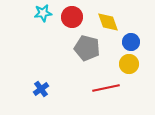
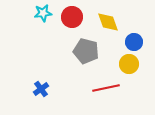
blue circle: moved 3 px right
gray pentagon: moved 1 px left, 3 px down
